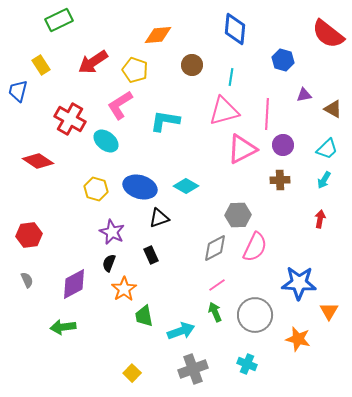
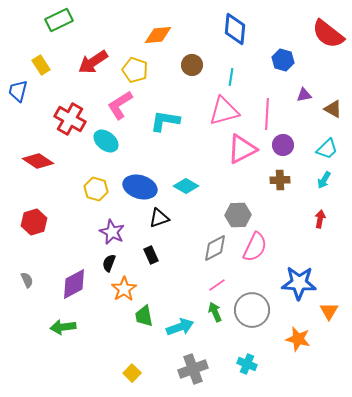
red hexagon at (29, 235): moved 5 px right, 13 px up; rotated 10 degrees counterclockwise
gray circle at (255, 315): moved 3 px left, 5 px up
cyan arrow at (181, 331): moved 1 px left, 4 px up
